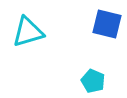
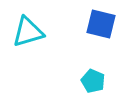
blue square: moved 6 px left
